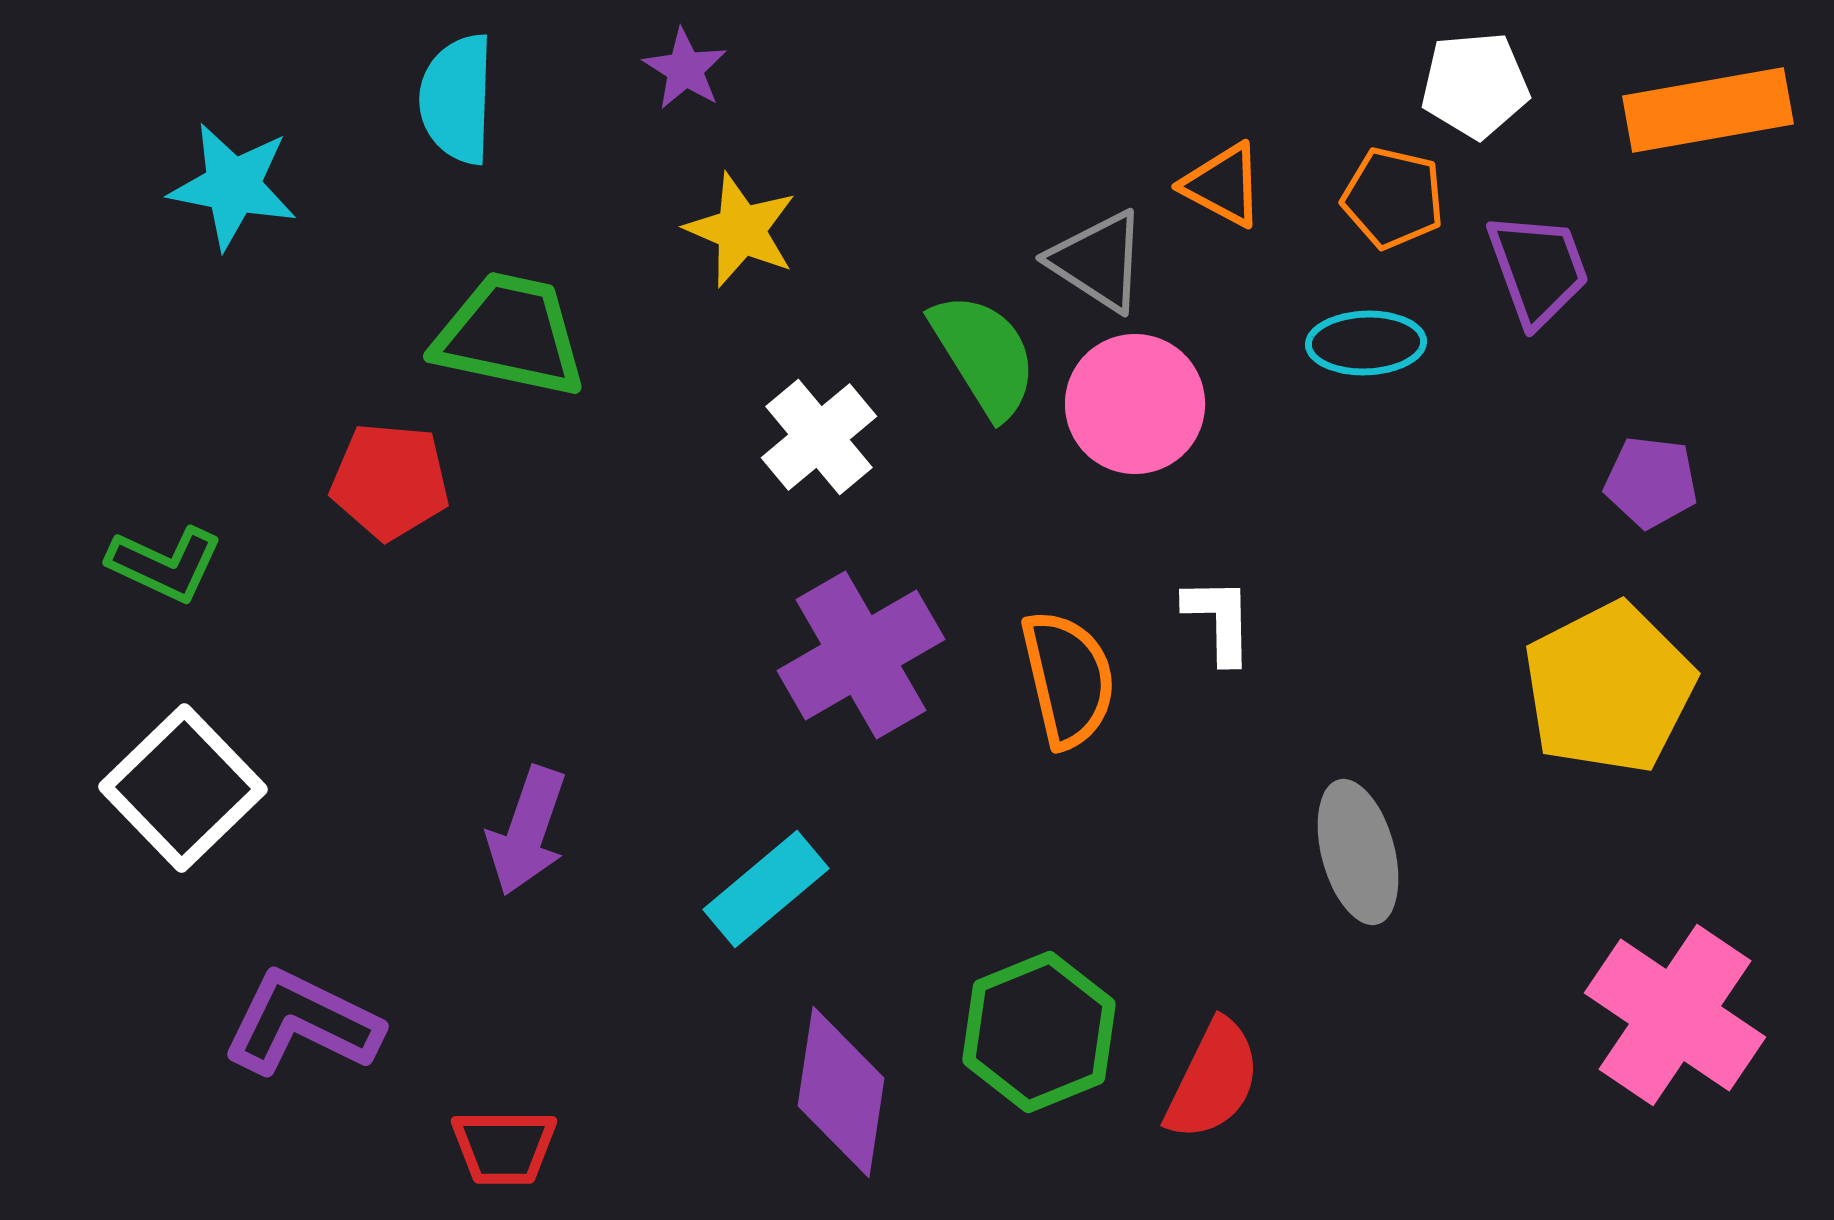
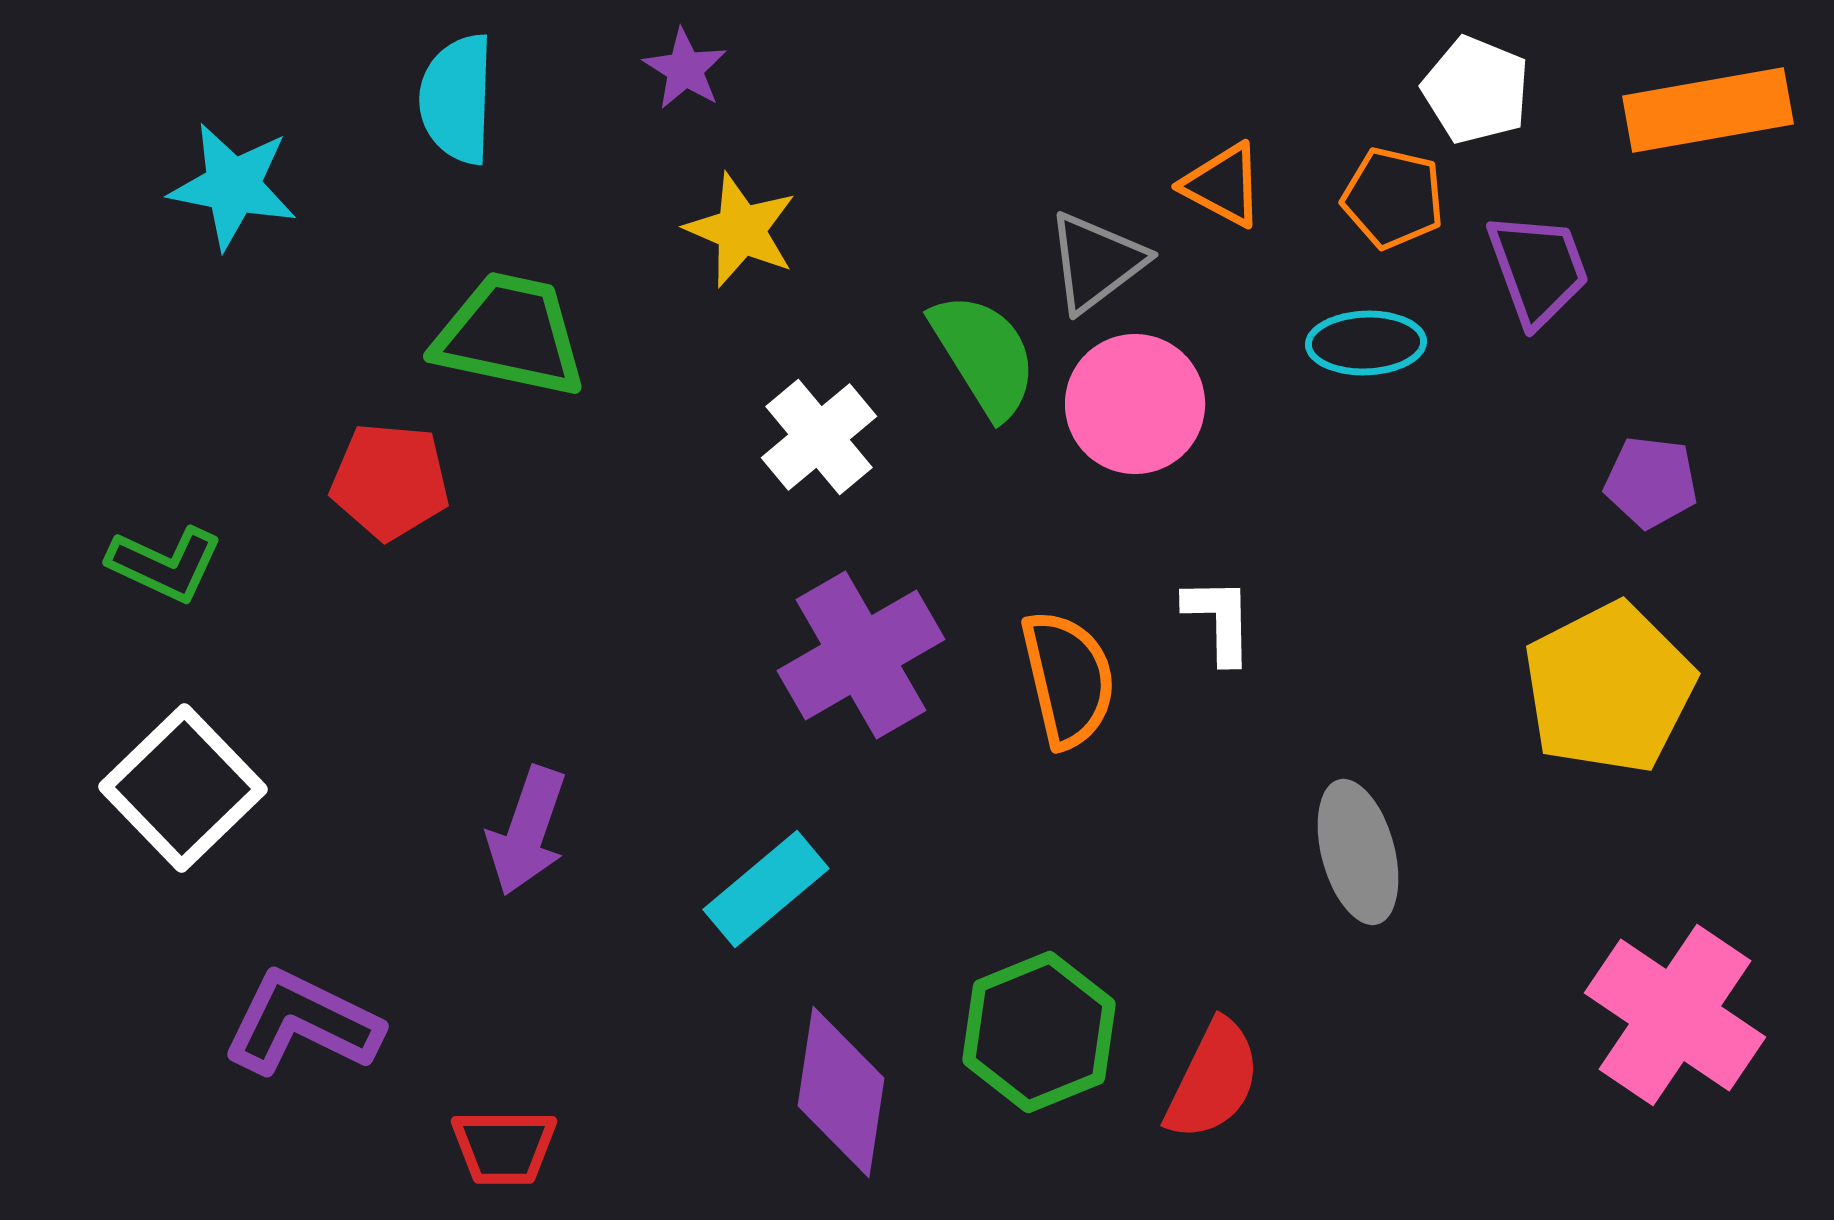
white pentagon: moved 1 px right, 5 px down; rotated 27 degrees clockwise
gray triangle: moved 2 px left, 1 px down; rotated 50 degrees clockwise
